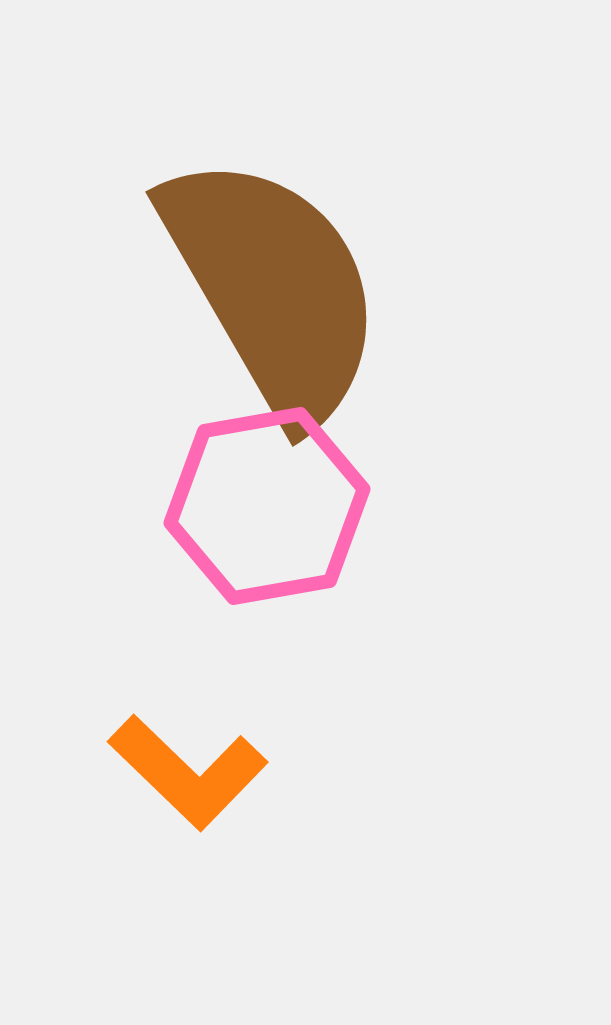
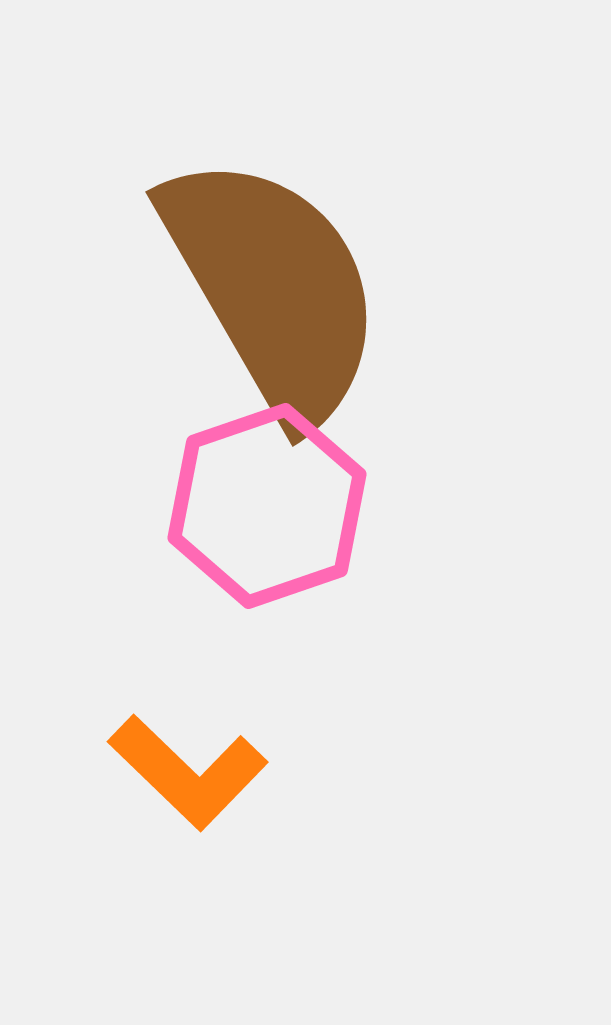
pink hexagon: rotated 9 degrees counterclockwise
